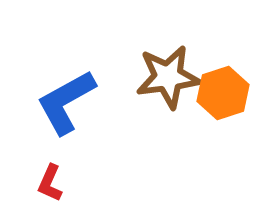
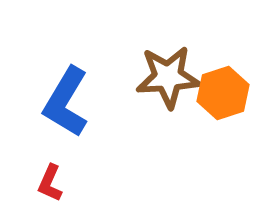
brown star: rotated 4 degrees clockwise
blue L-shape: rotated 30 degrees counterclockwise
